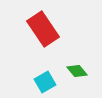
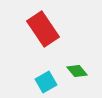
cyan square: moved 1 px right
